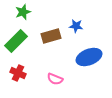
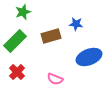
blue star: moved 2 px up
green rectangle: moved 1 px left
red cross: moved 1 px left, 1 px up; rotated 21 degrees clockwise
